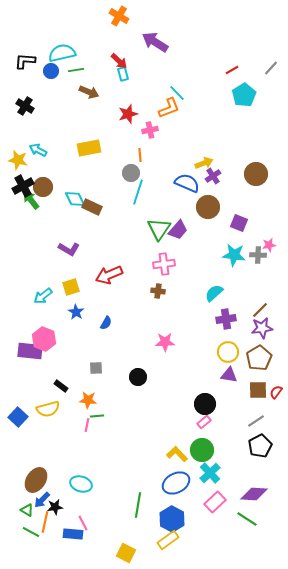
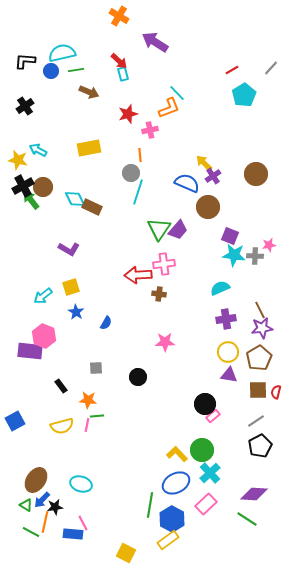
black cross at (25, 106): rotated 24 degrees clockwise
yellow arrow at (204, 163): rotated 114 degrees counterclockwise
purple square at (239, 223): moved 9 px left, 13 px down
gray cross at (258, 255): moved 3 px left, 1 px down
red arrow at (109, 275): moved 29 px right; rotated 20 degrees clockwise
brown cross at (158, 291): moved 1 px right, 3 px down
cyan semicircle at (214, 293): moved 6 px right, 5 px up; rotated 18 degrees clockwise
brown line at (260, 310): rotated 72 degrees counterclockwise
pink hexagon at (44, 339): moved 3 px up
black rectangle at (61, 386): rotated 16 degrees clockwise
red semicircle at (276, 392): rotated 24 degrees counterclockwise
yellow semicircle at (48, 409): moved 14 px right, 17 px down
blue square at (18, 417): moved 3 px left, 4 px down; rotated 18 degrees clockwise
pink rectangle at (204, 422): moved 9 px right, 6 px up
pink rectangle at (215, 502): moved 9 px left, 2 px down
green line at (138, 505): moved 12 px right
green triangle at (27, 510): moved 1 px left, 5 px up
